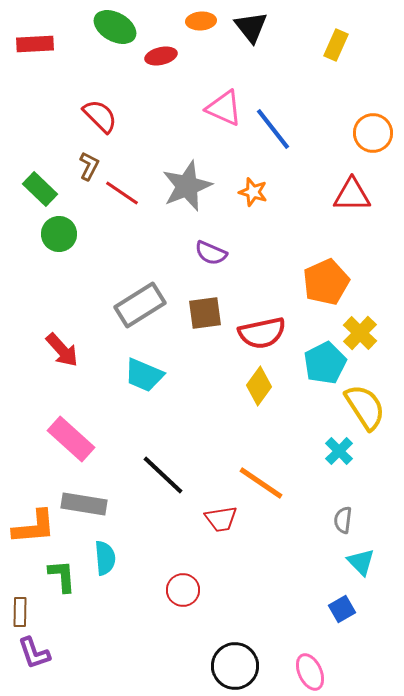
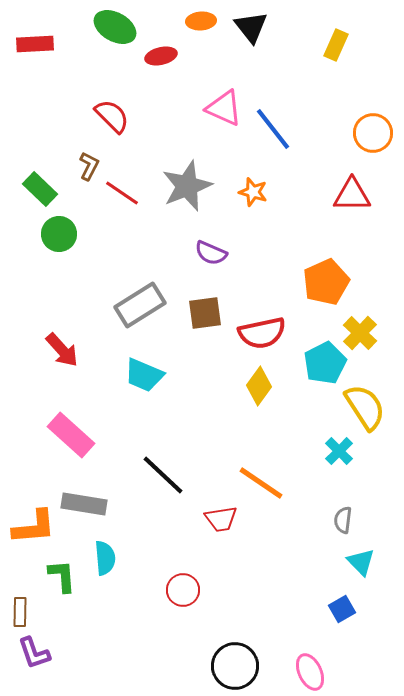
red semicircle at (100, 116): moved 12 px right
pink rectangle at (71, 439): moved 4 px up
